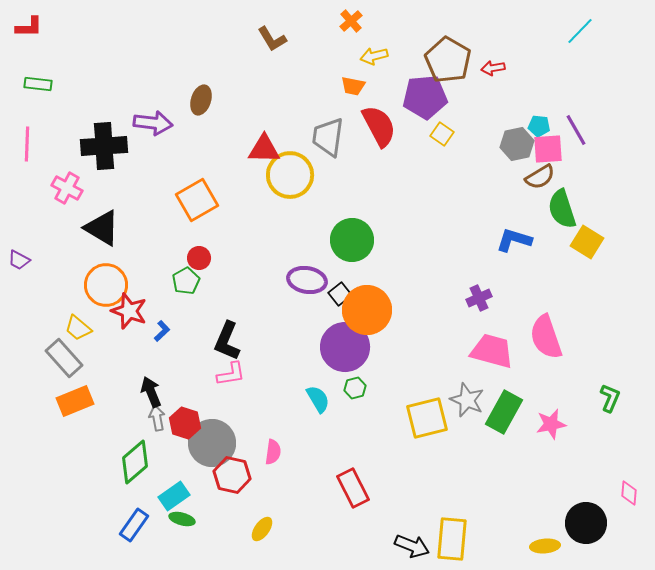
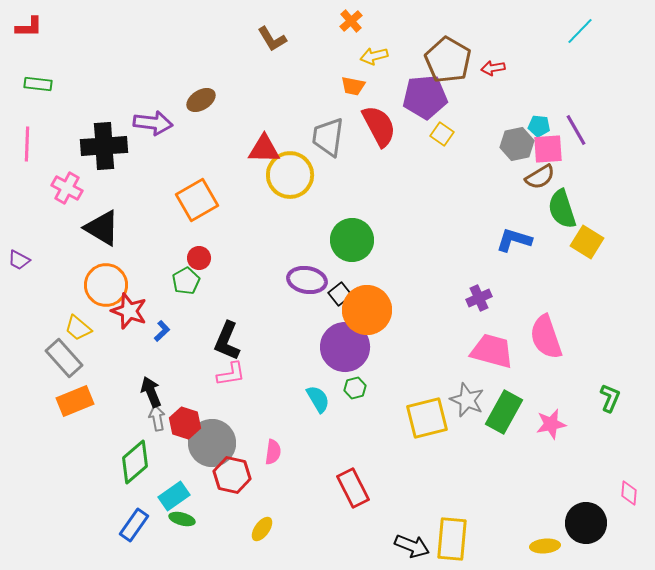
brown ellipse at (201, 100): rotated 40 degrees clockwise
